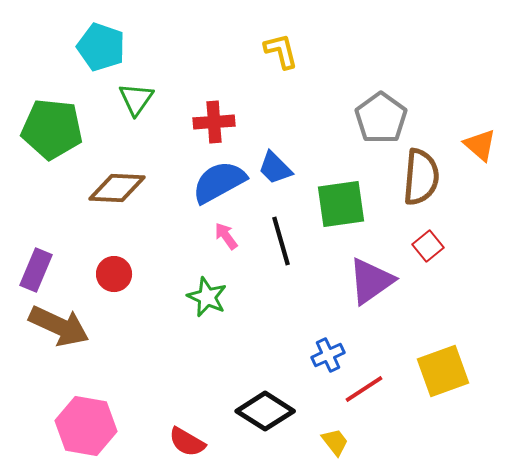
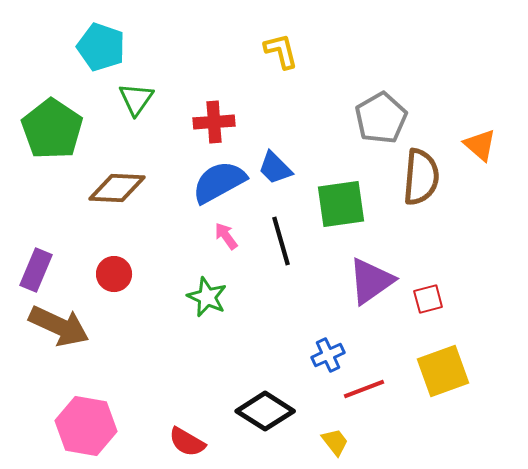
gray pentagon: rotated 6 degrees clockwise
green pentagon: rotated 28 degrees clockwise
red square: moved 53 px down; rotated 24 degrees clockwise
red line: rotated 12 degrees clockwise
